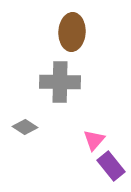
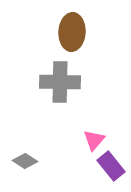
gray diamond: moved 34 px down
